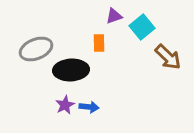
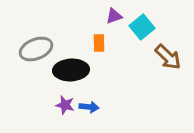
purple star: rotated 30 degrees counterclockwise
